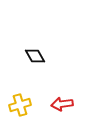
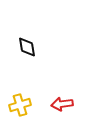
black diamond: moved 8 px left, 9 px up; rotated 20 degrees clockwise
